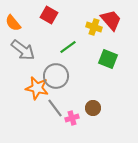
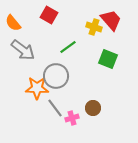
orange star: rotated 10 degrees counterclockwise
